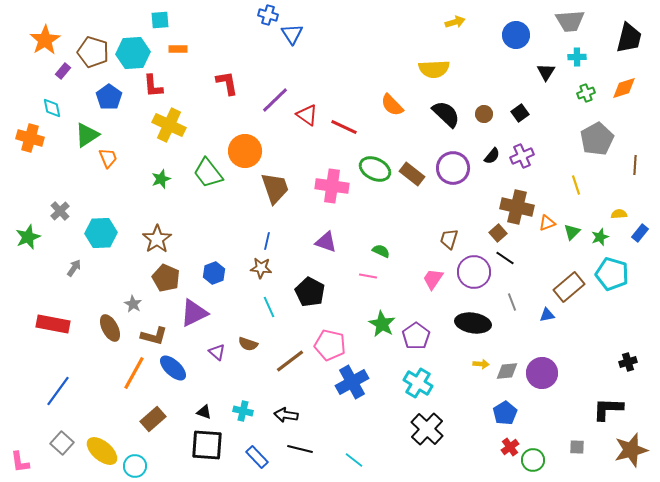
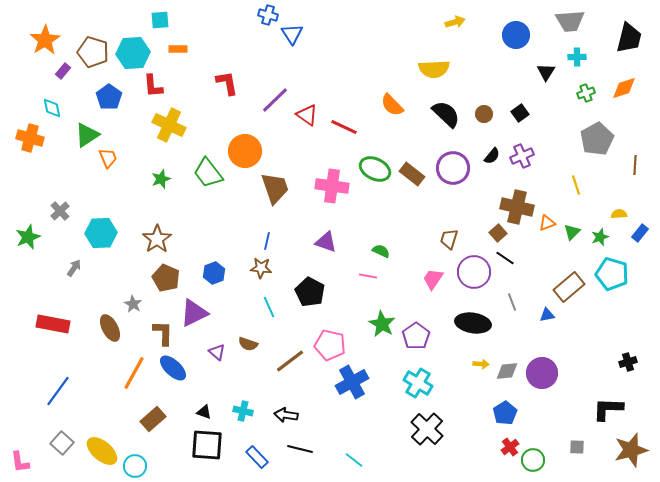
brown L-shape at (154, 336): moved 9 px right, 3 px up; rotated 104 degrees counterclockwise
